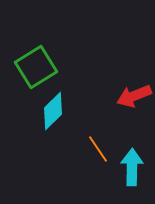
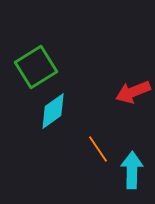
red arrow: moved 1 px left, 4 px up
cyan diamond: rotated 9 degrees clockwise
cyan arrow: moved 3 px down
